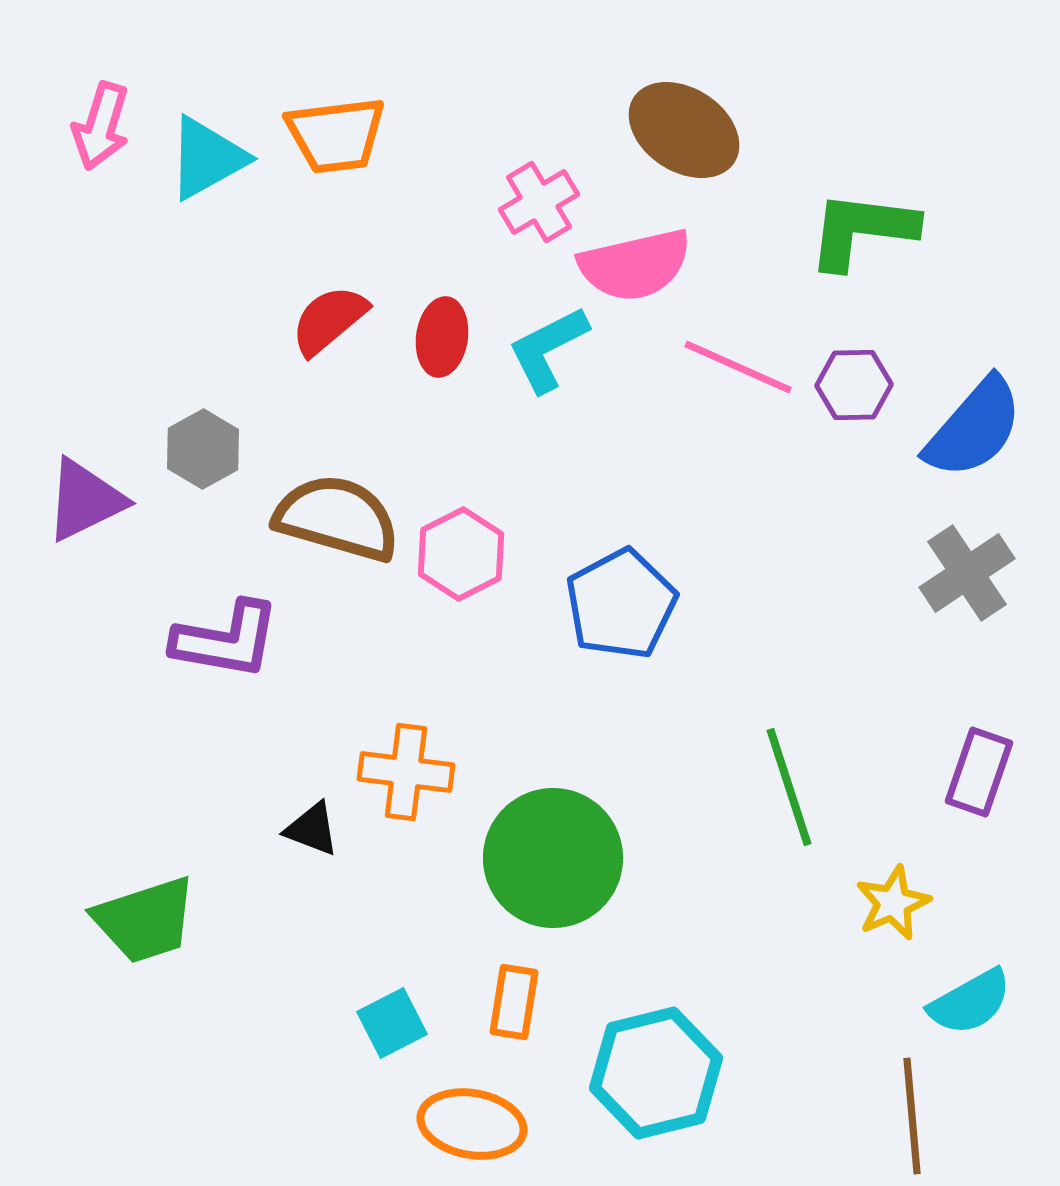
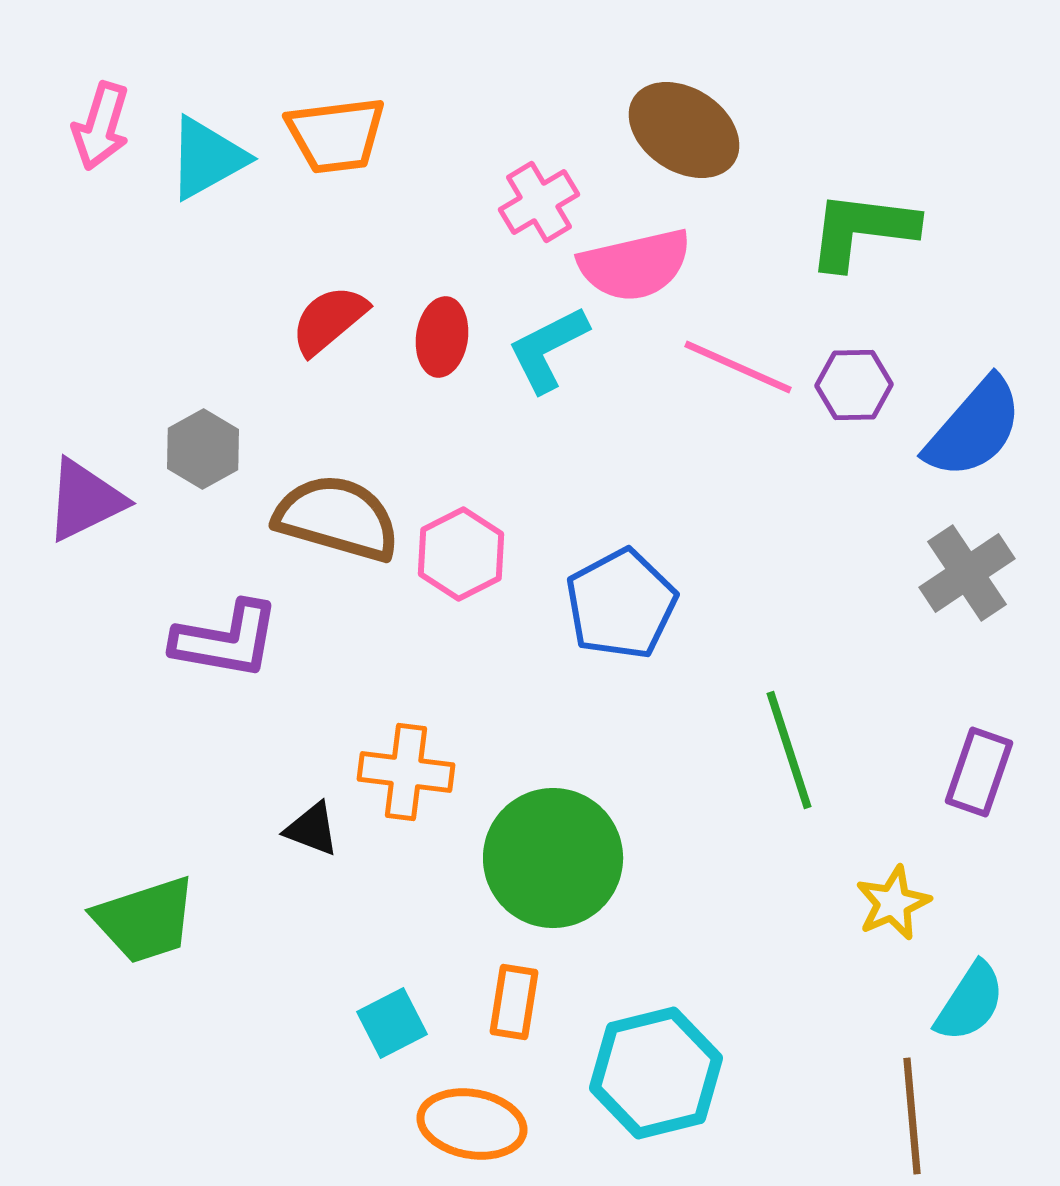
green line: moved 37 px up
cyan semicircle: rotated 28 degrees counterclockwise
